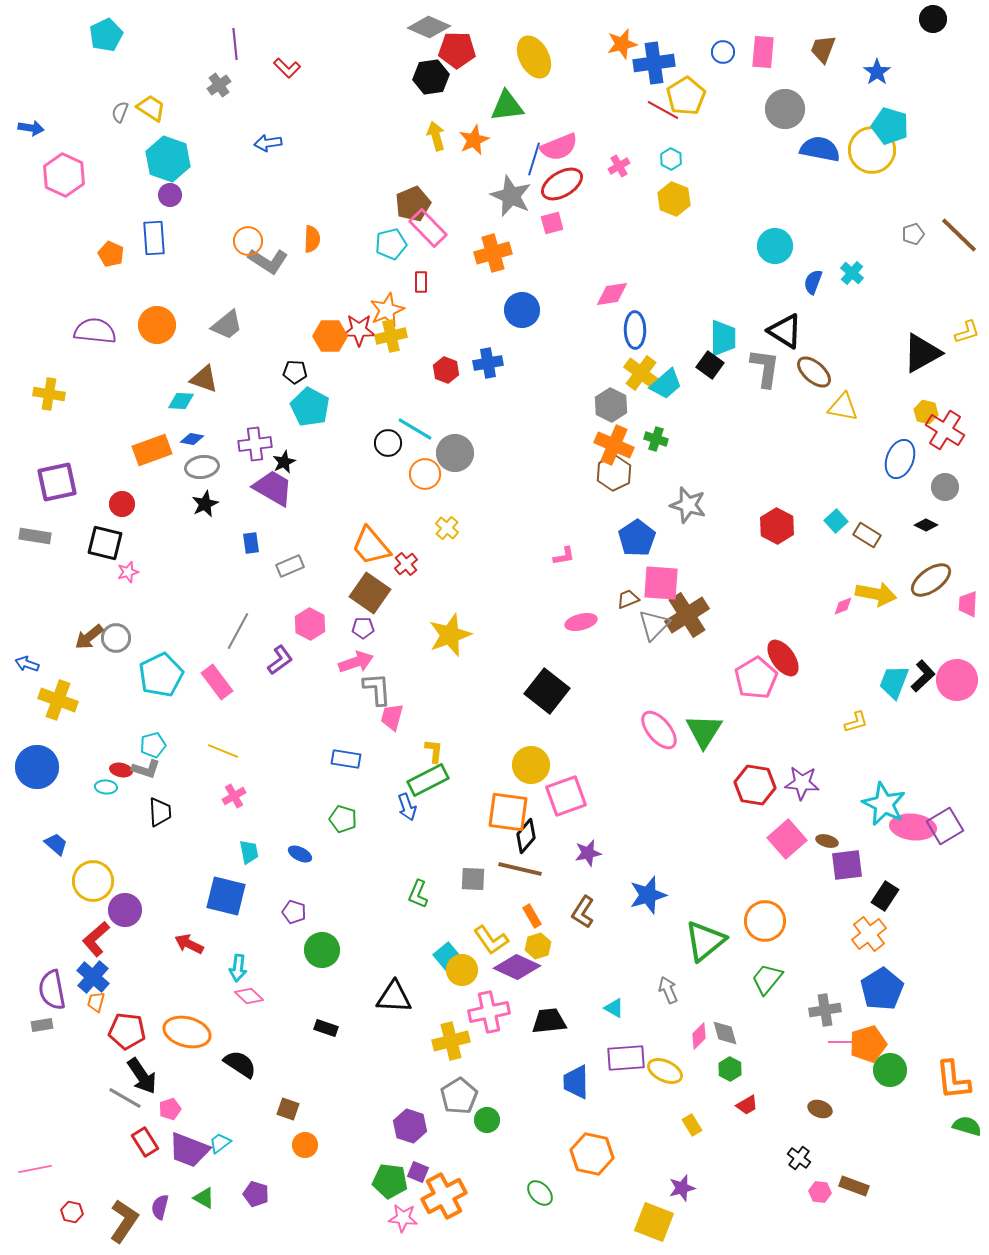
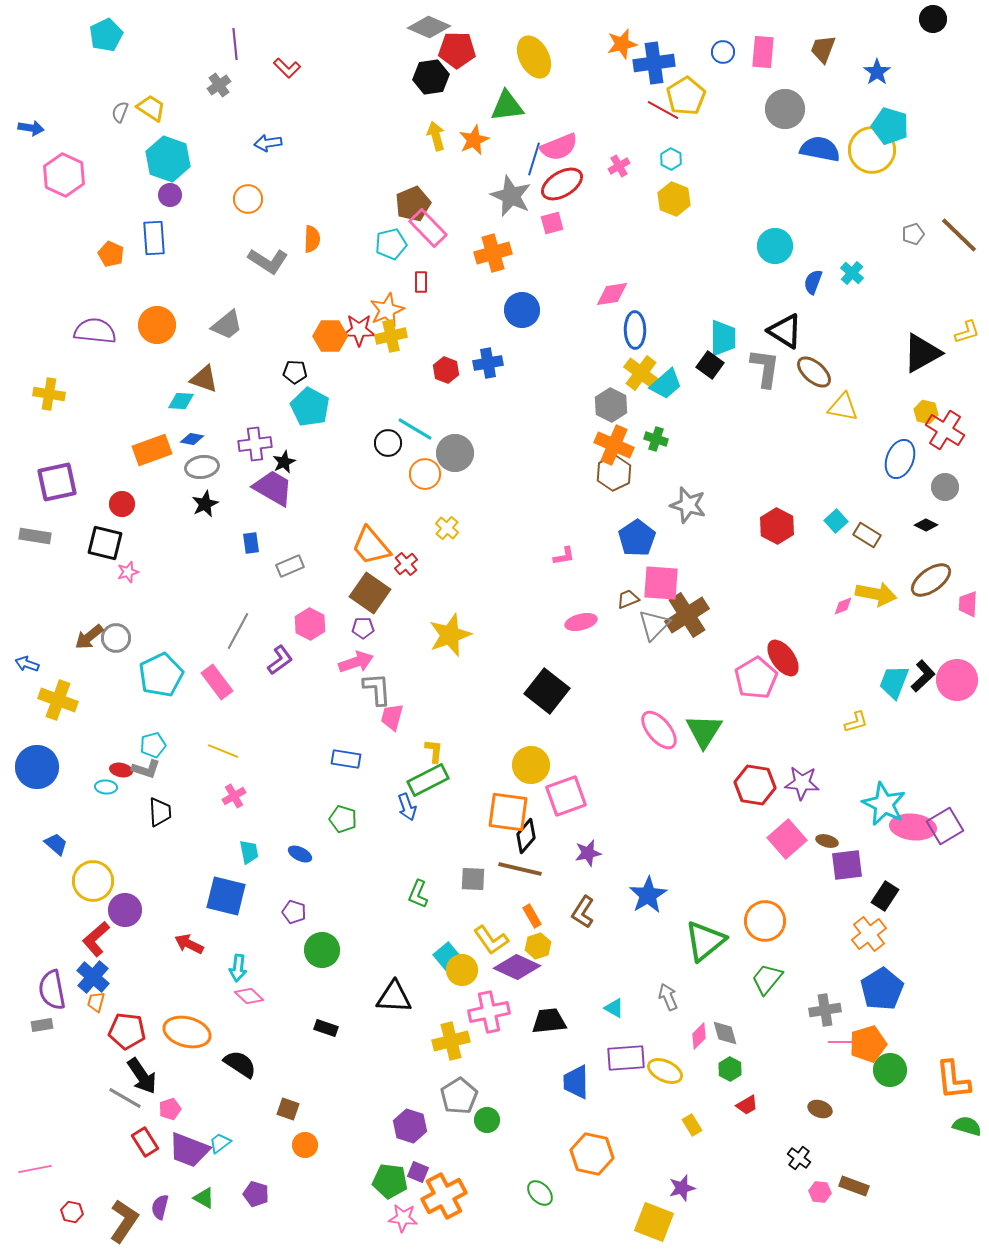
orange circle at (248, 241): moved 42 px up
blue star at (648, 895): rotated 15 degrees counterclockwise
gray arrow at (668, 990): moved 7 px down
